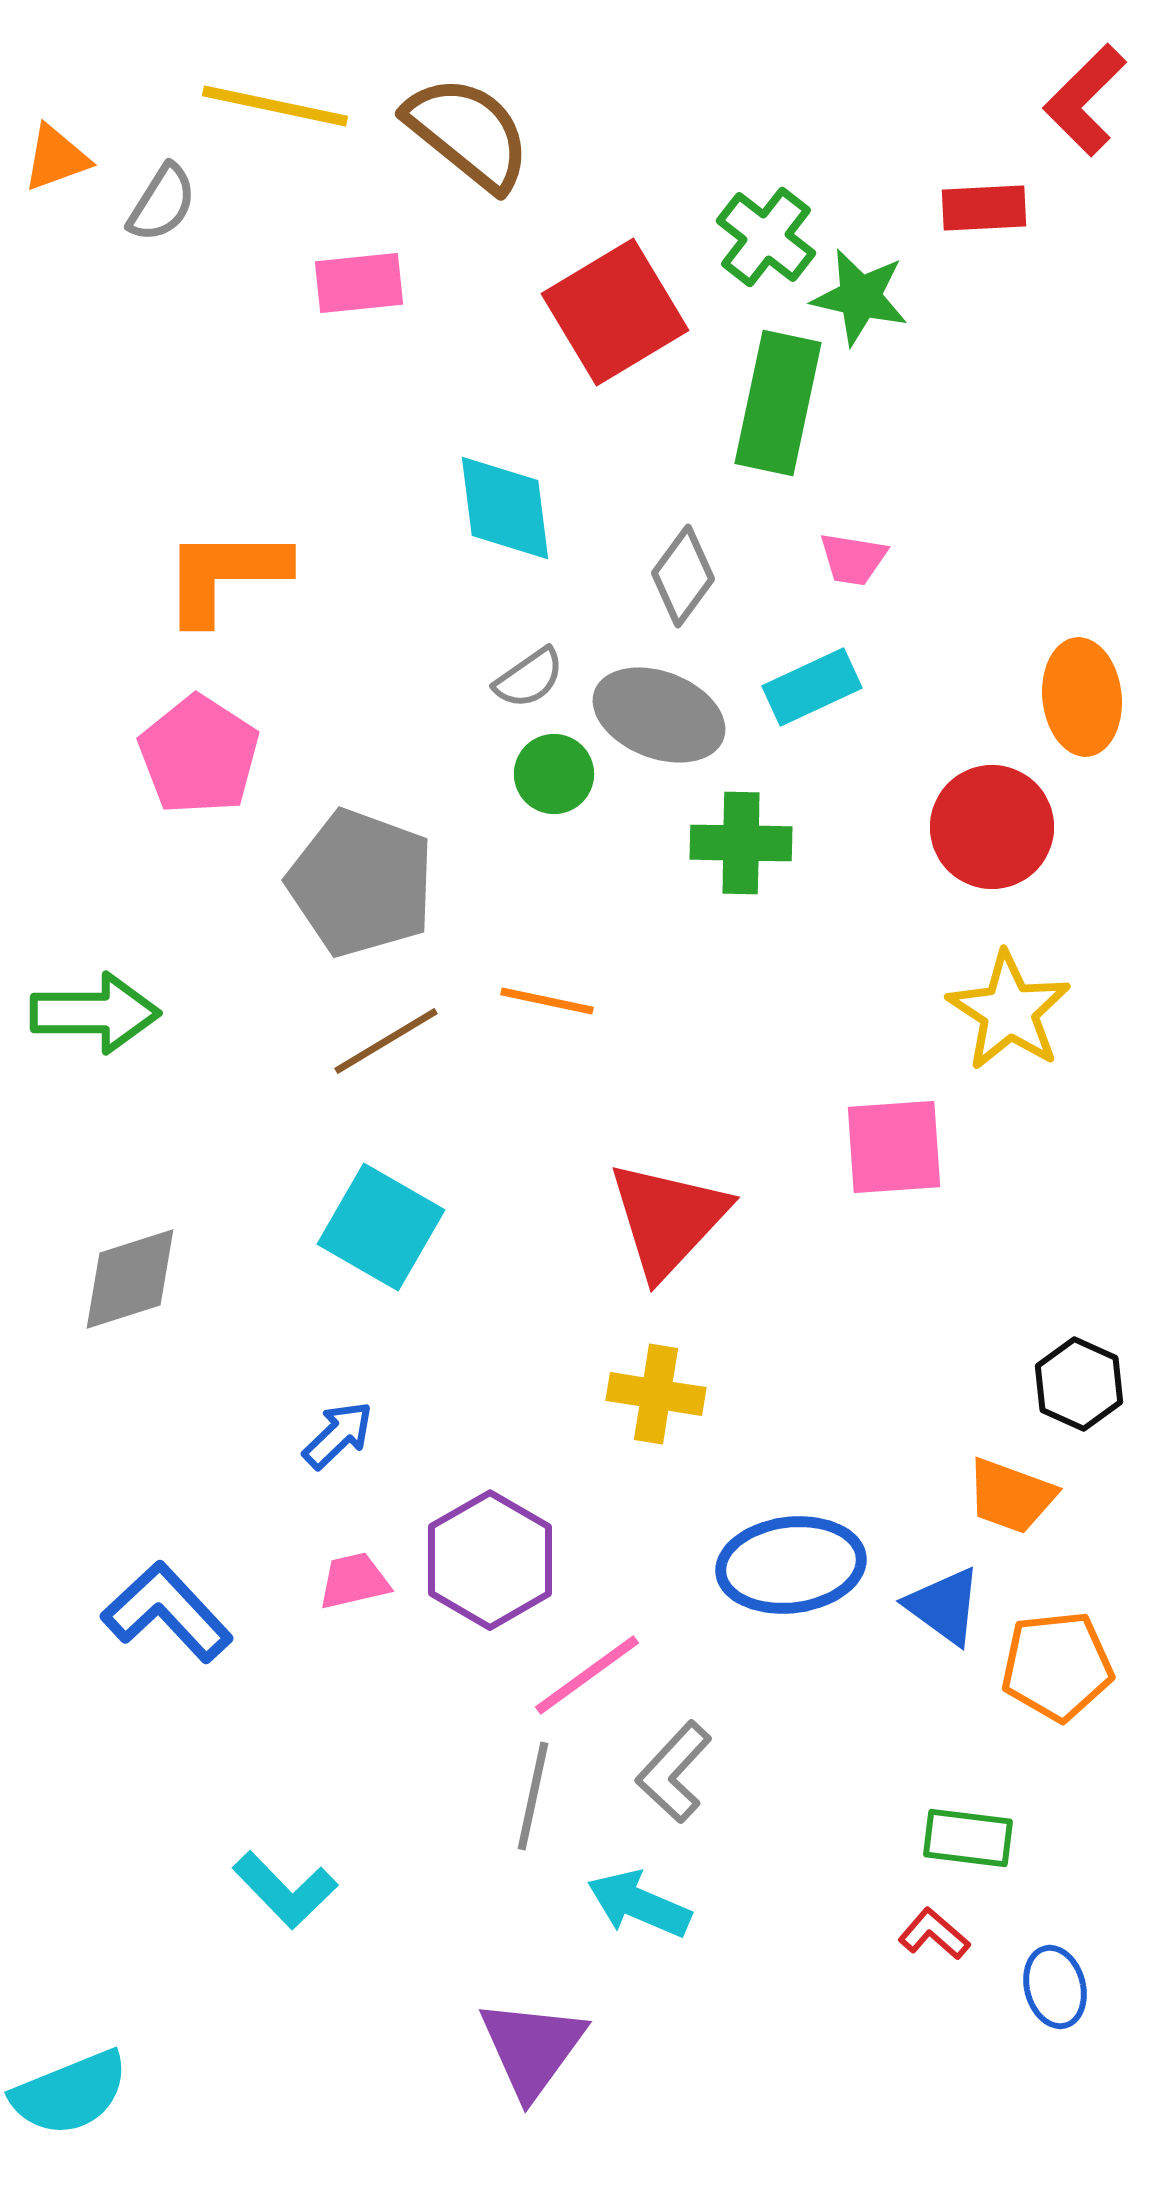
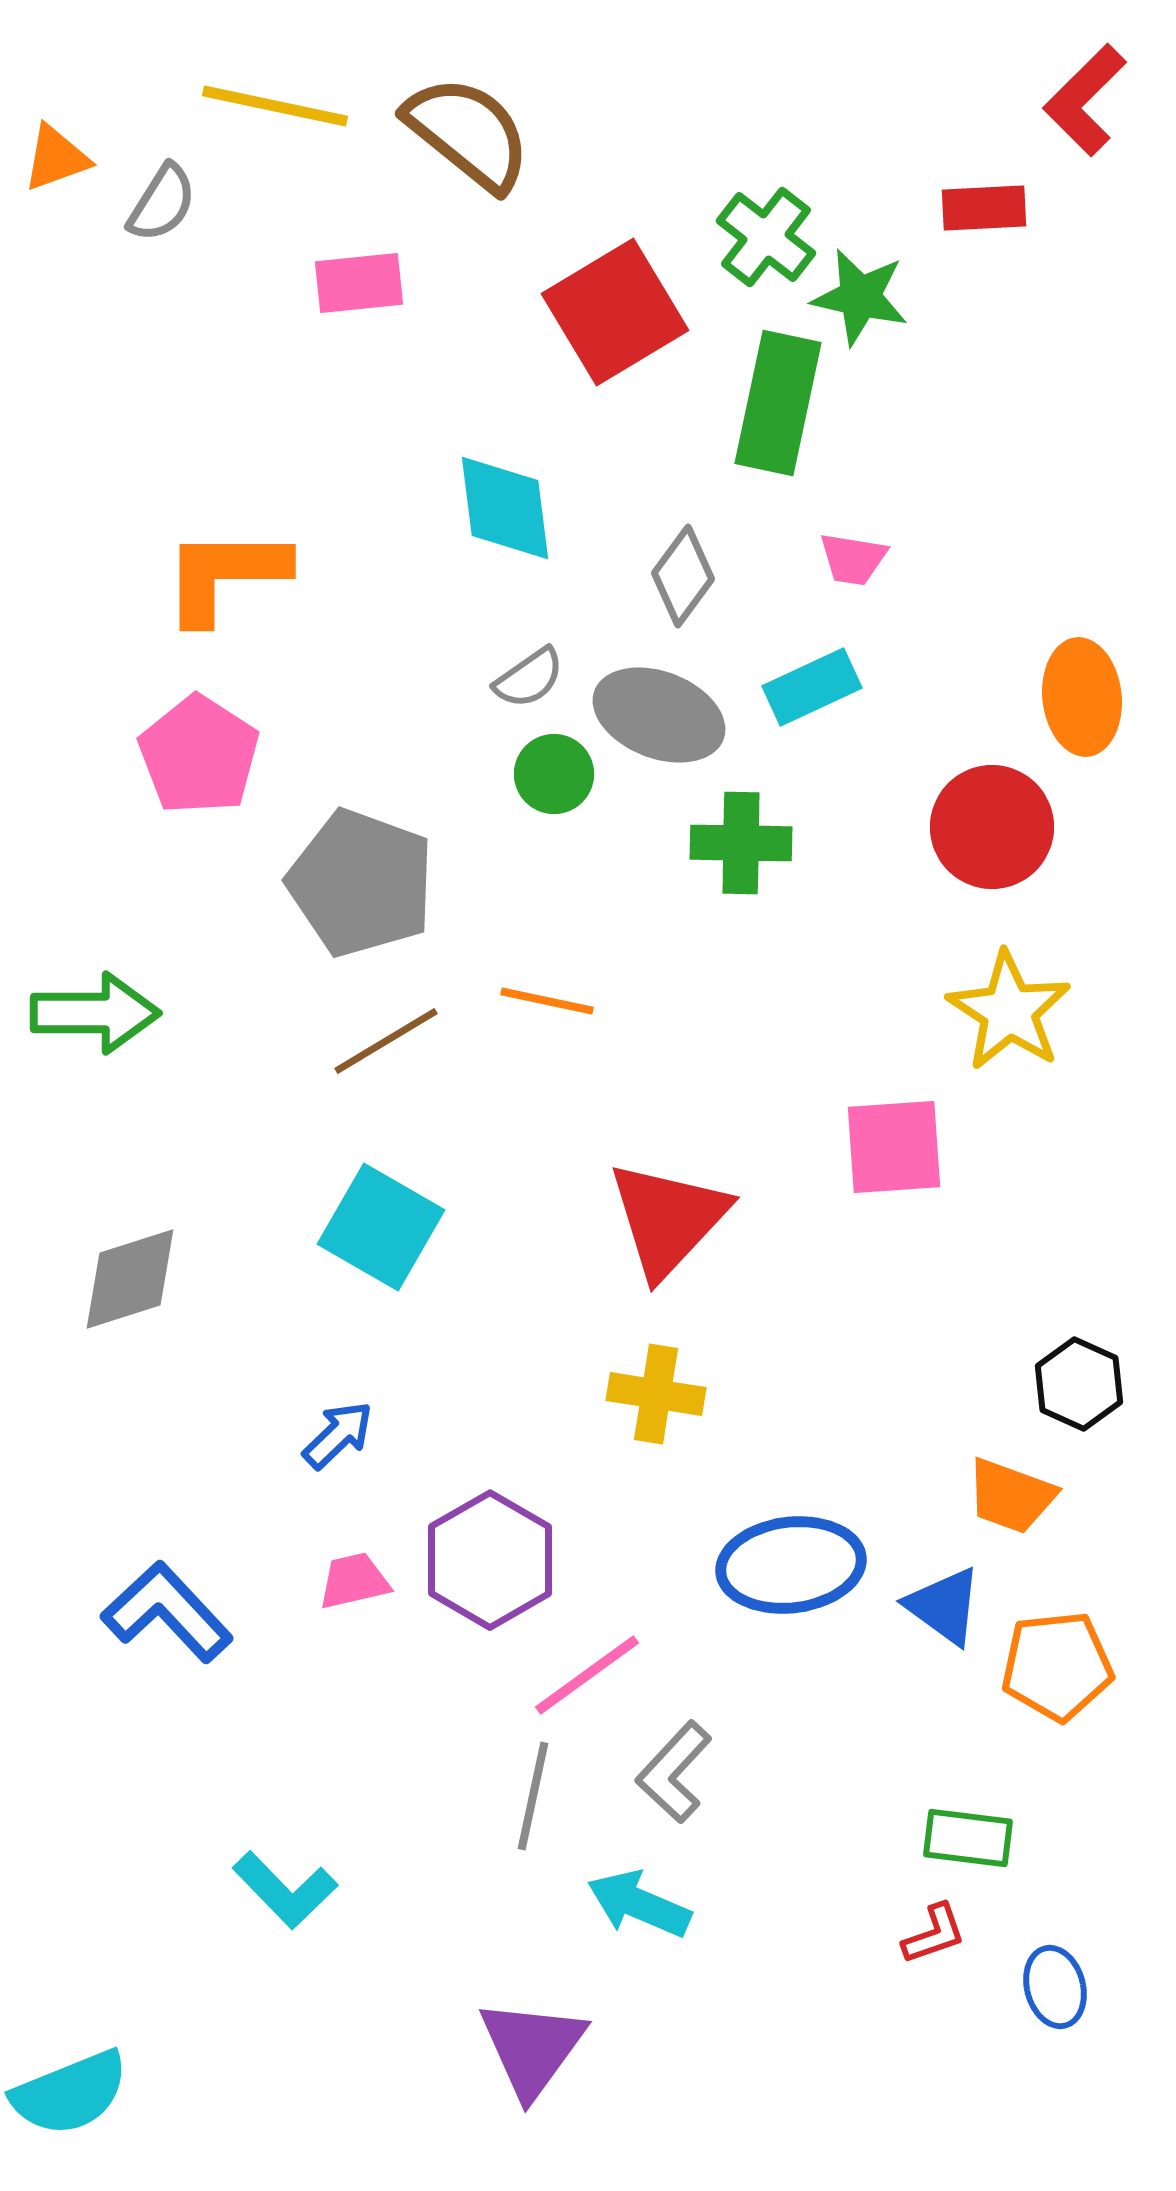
red L-shape at (934, 1934): rotated 120 degrees clockwise
